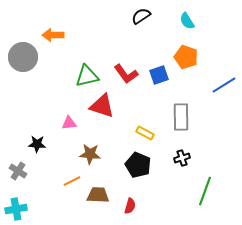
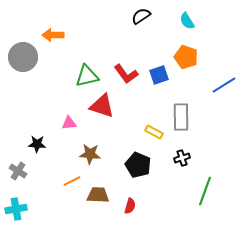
yellow rectangle: moved 9 px right, 1 px up
